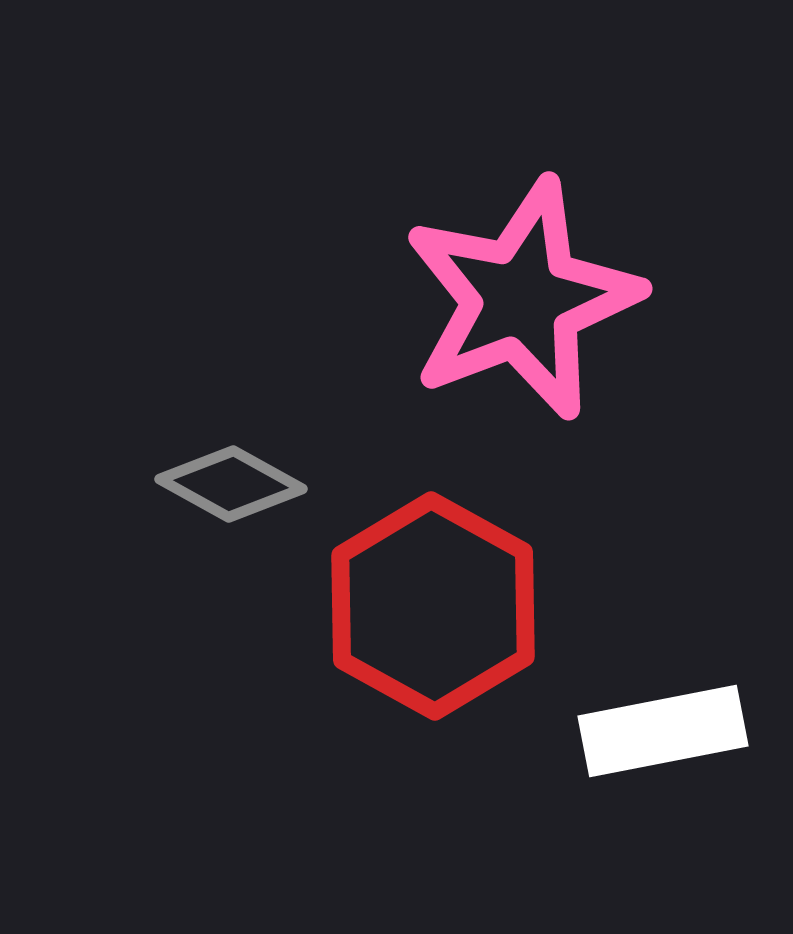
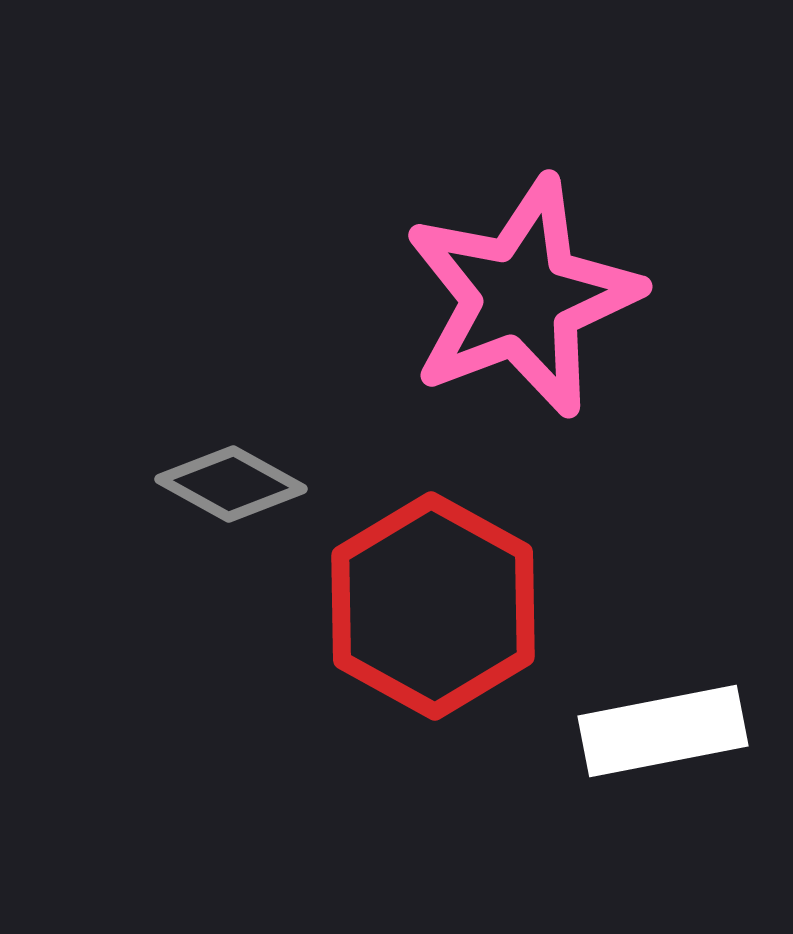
pink star: moved 2 px up
